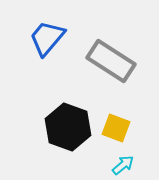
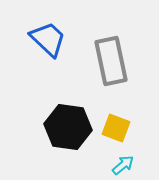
blue trapezoid: moved 1 px right, 1 px down; rotated 93 degrees clockwise
gray rectangle: rotated 45 degrees clockwise
black hexagon: rotated 12 degrees counterclockwise
